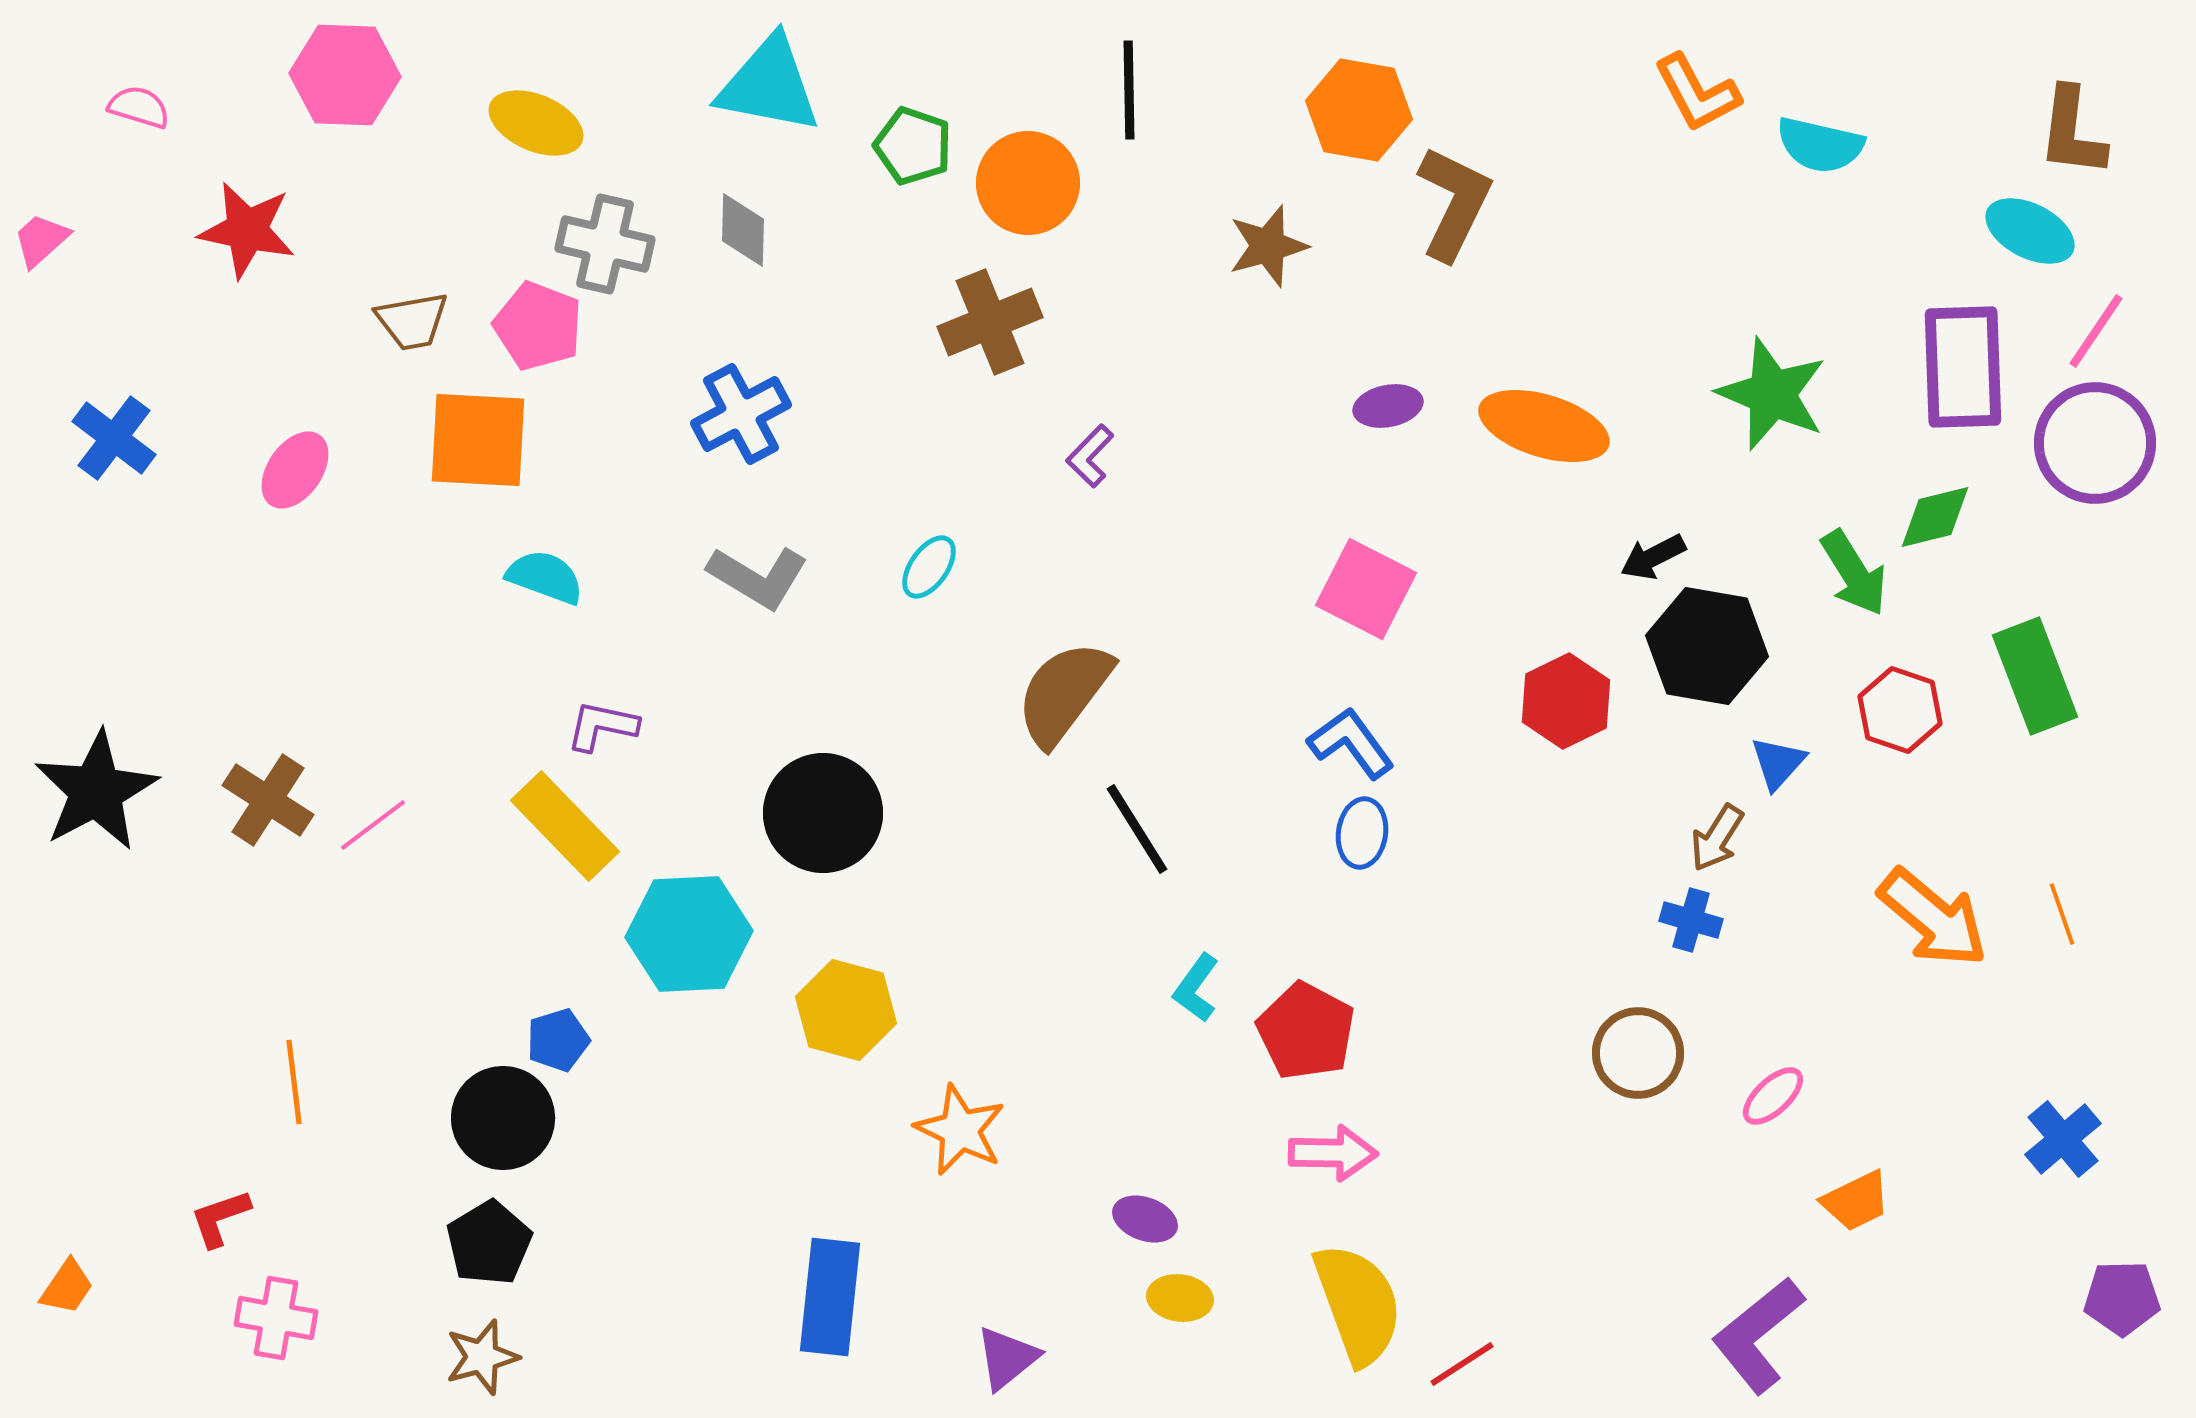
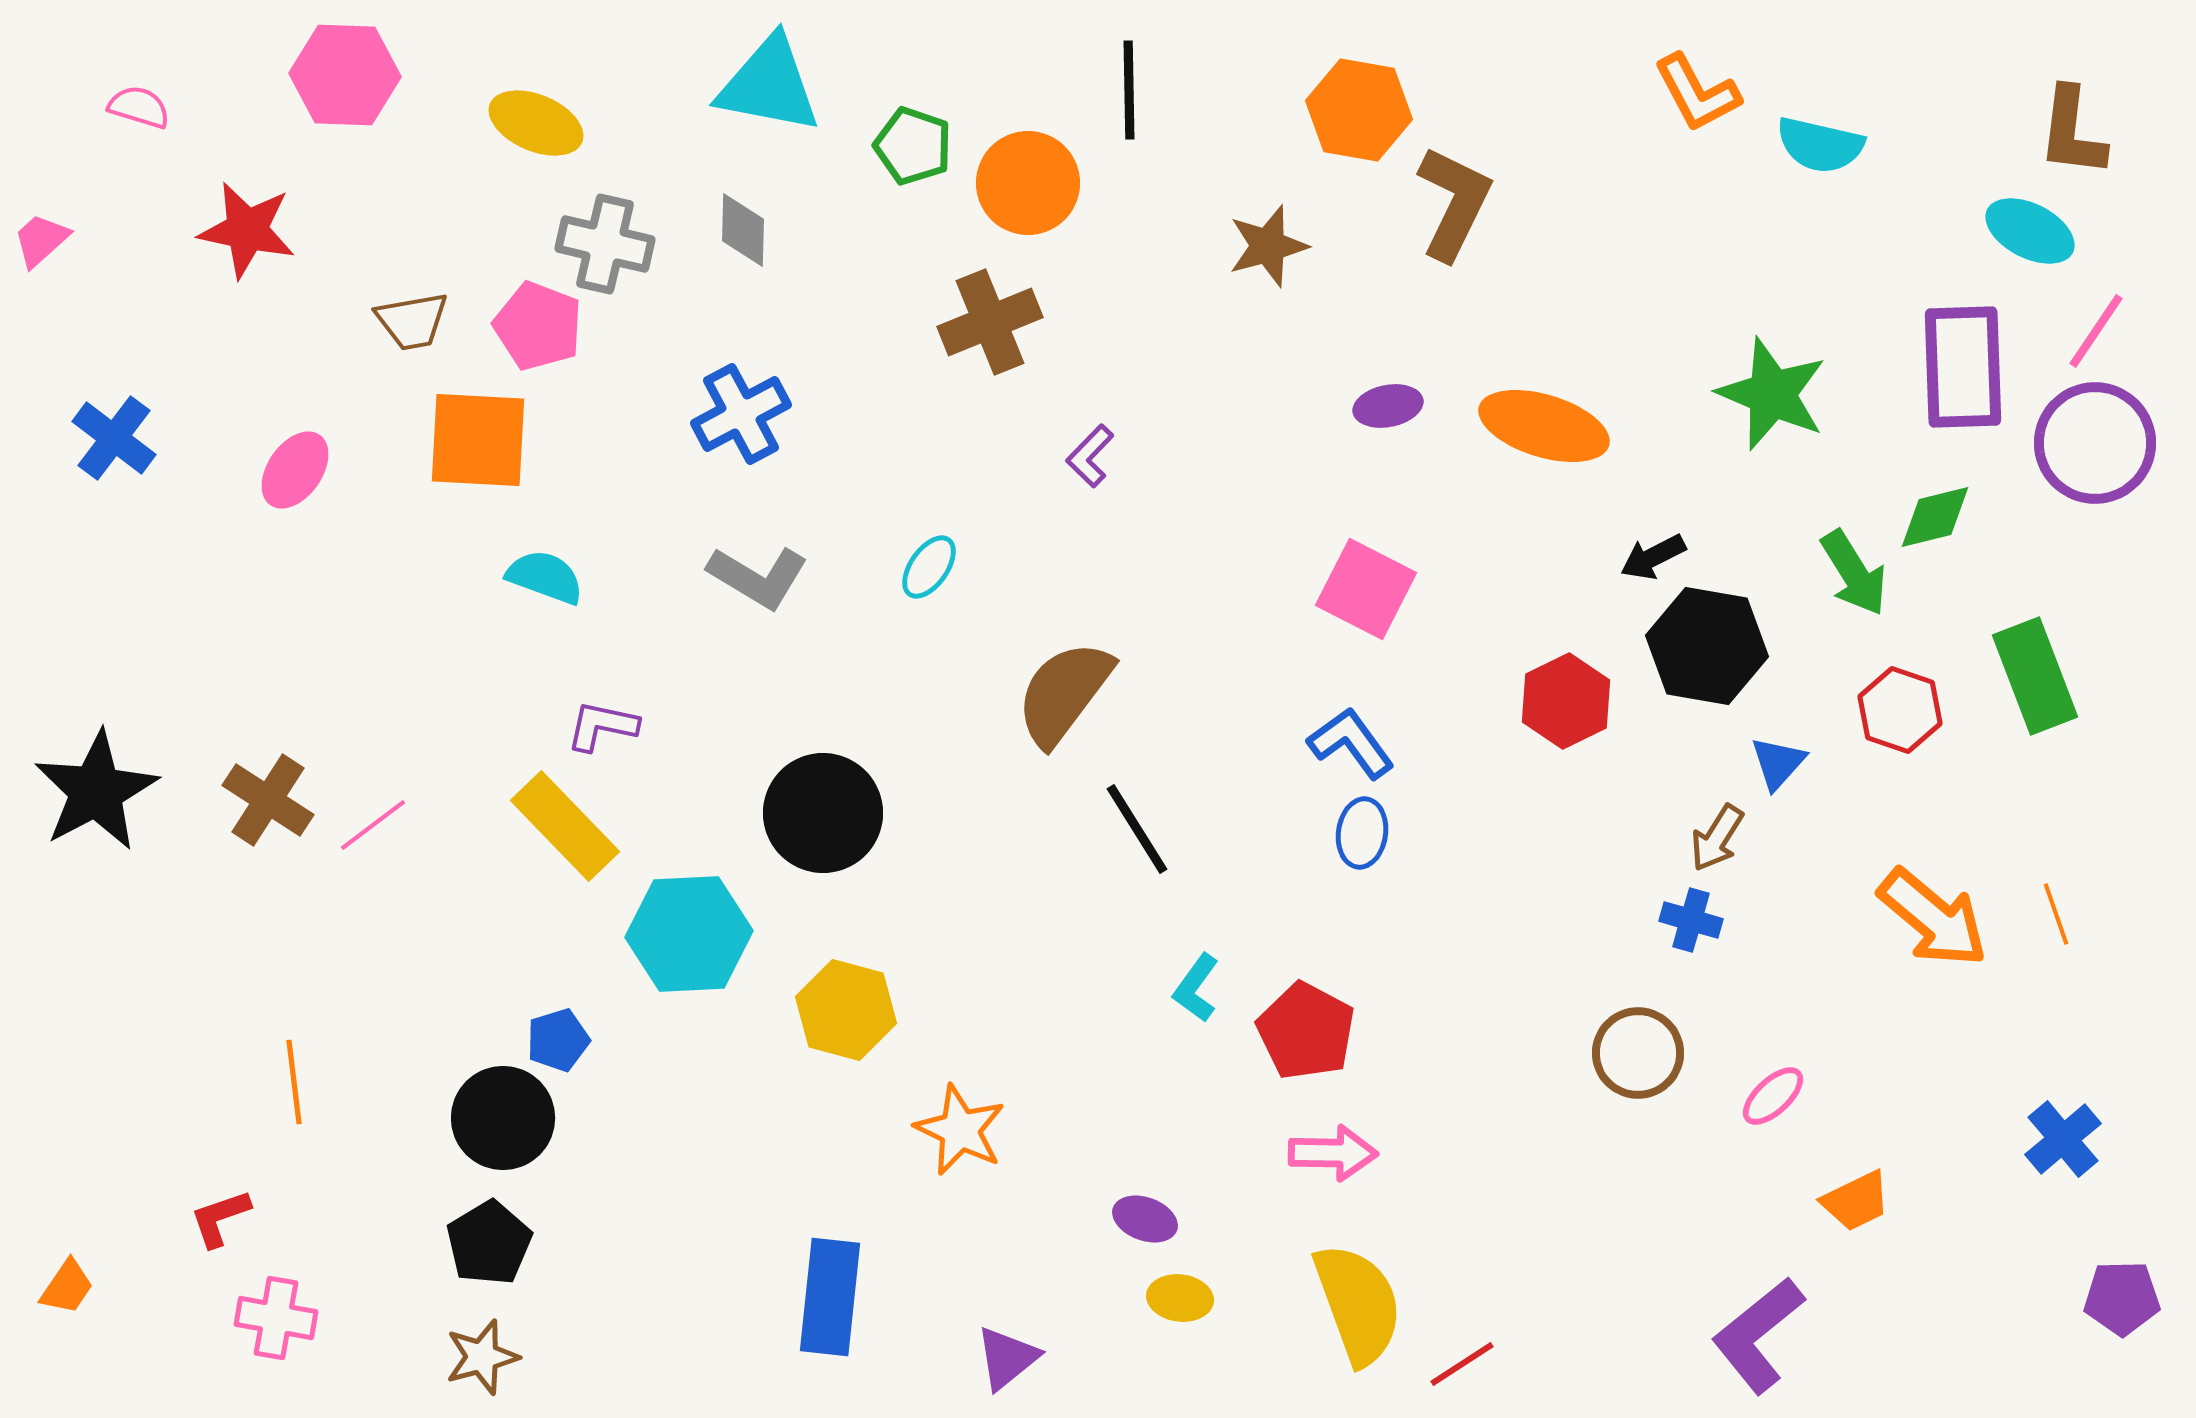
orange line at (2062, 914): moved 6 px left
